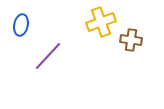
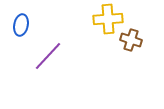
yellow cross: moved 7 px right, 3 px up; rotated 16 degrees clockwise
brown cross: rotated 10 degrees clockwise
